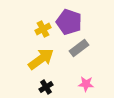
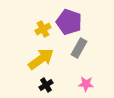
gray rectangle: rotated 24 degrees counterclockwise
black cross: moved 2 px up
